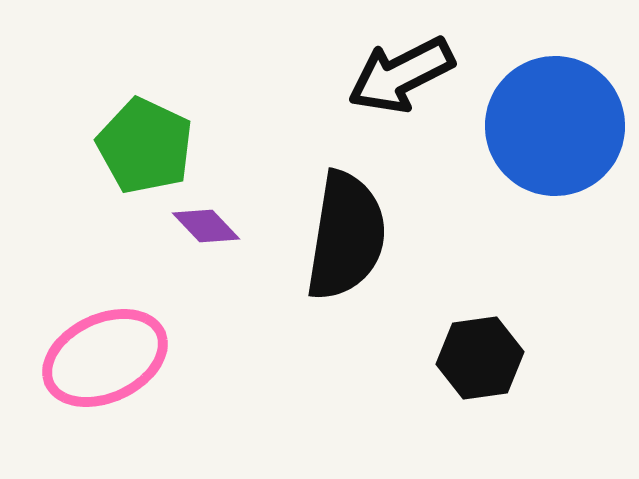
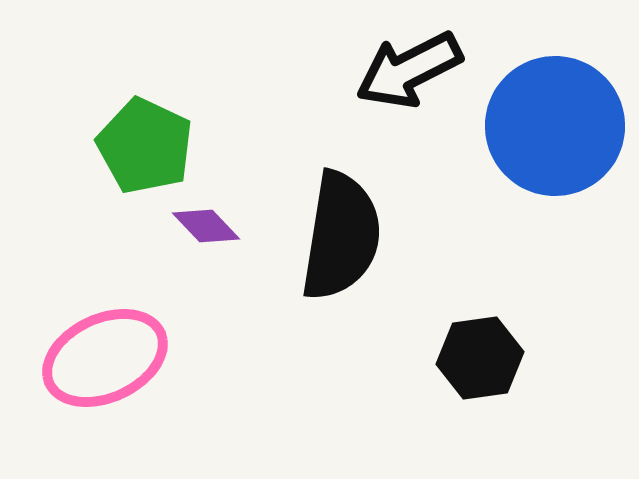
black arrow: moved 8 px right, 5 px up
black semicircle: moved 5 px left
